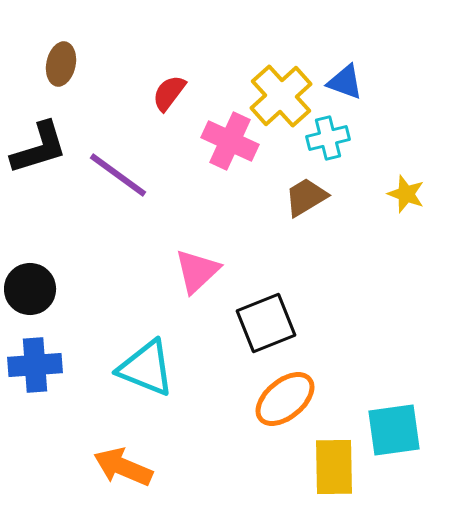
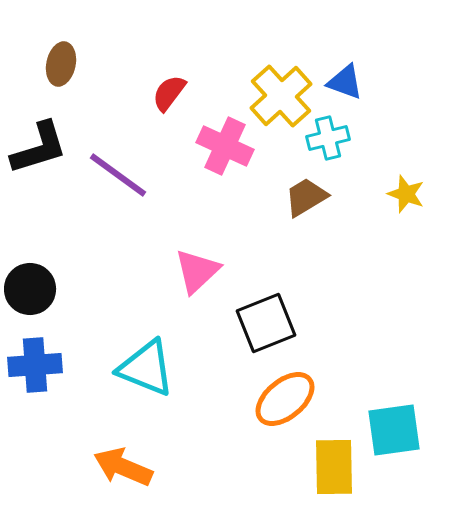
pink cross: moved 5 px left, 5 px down
